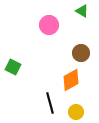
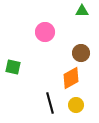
green triangle: rotated 32 degrees counterclockwise
pink circle: moved 4 px left, 7 px down
green square: rotated 14 degrees counterclockwise
orange diamond: moved 2 px up
yellow circle: moved 7 px up
